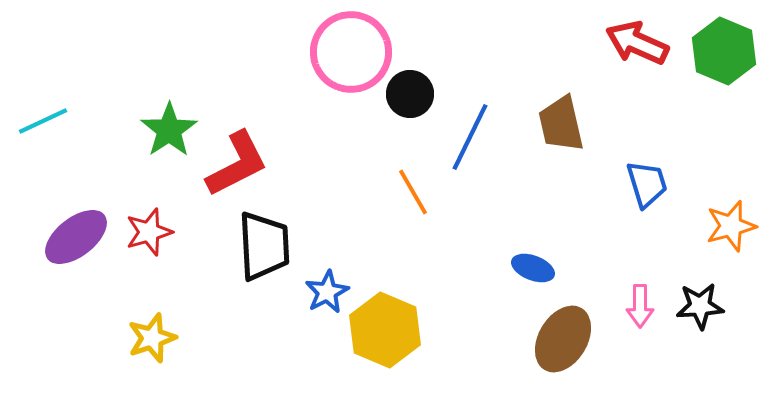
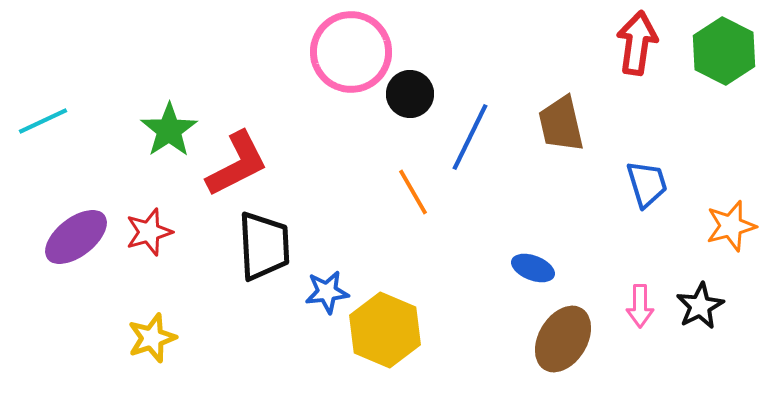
red arrow: rotated 74 degrees clockwise
green hexagon: rotated 4 degrees clockwise
blue star: rotated 21 degrees clockwise
black star: rotated 24 degrees counterclockwise
